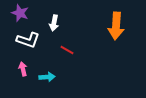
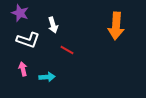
white arrow: moved 1 px left, 2 px down; rotated 28 degrees counterclockwise
